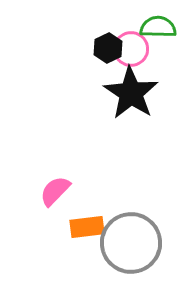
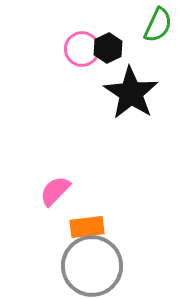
green semicircle: moved 2 px up; rotated 114 degrees clockwise
pink circle: moved 49 px left
gray circle: moved 39 px left, 23 px down
